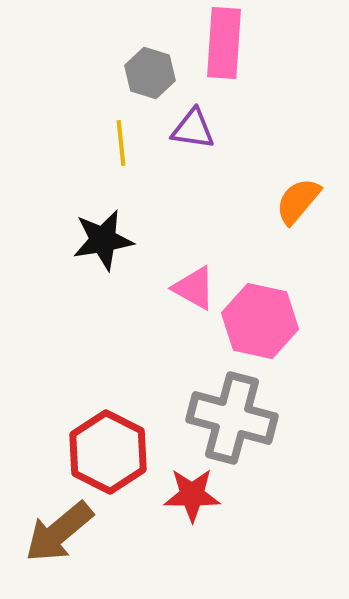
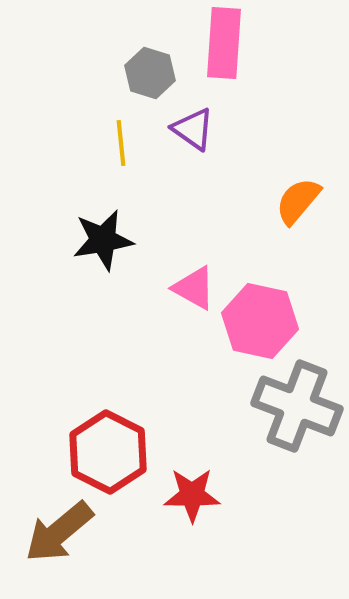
purple triangle: rotated 27 degrees clockwise
gray cross: moved 65 px right, 12 px up; rotated 6 degrees clockwise
